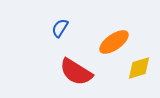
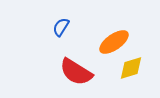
blue semicircle: moved 1 px right, 1 px up
yellow diamond: moved 8 px left
